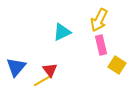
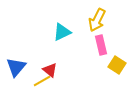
yellow arrow: moved 2 px left
red triangle: rotated 14 degrees counterclockwise
